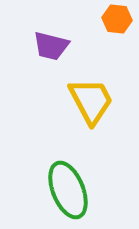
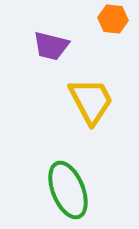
orange hexagon: moved 4 px left
